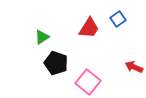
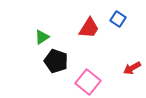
blue square: rotated 21 degrees counterclockwise
black pentagon: moved 2 px up
red arrow: moved 2 px left, 1 px down; rotated 54 degrees counterclockwise
